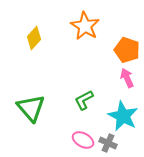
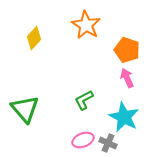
orange star: moved 1 px right, 1 px up
green triangle: moved 6 px left, 1 px down
cyan star: moved 1 px right, 1 px down
pink ellipse: rotated 50 degrees counterclockwise
